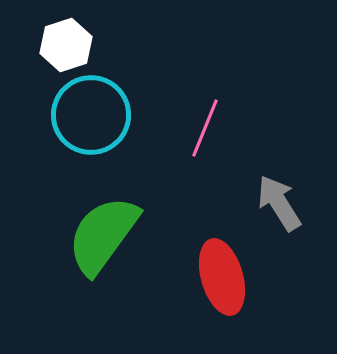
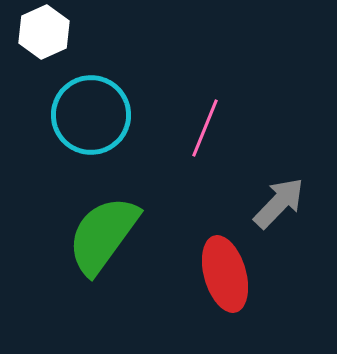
white hexagon: moved 22 px left, 13 px up; rotated 6 degrees counterclockwise
gray arrow: rotated 76 degrees clockwise
red ellipse: moved 3 px right, 3 px up
